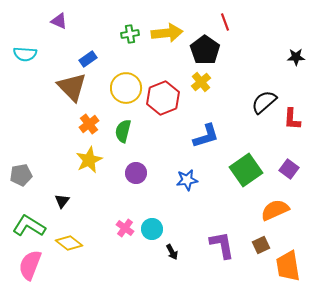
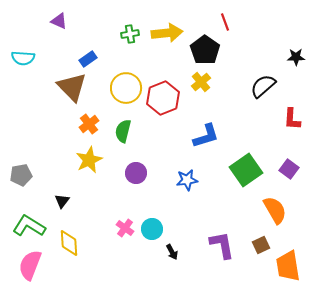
cyan semicircle: moved 2 px left, 4 px down
black semicircle: moved 1 px left, 16 px up
orange semicircle: rotated 84 degrees clockwise
yellow diamond: rotated 48 degrees clockwise
